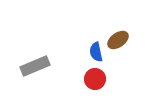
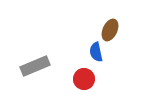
brown ellipse: moved 8 px left, 10 px up; rotated 30 degrees counterclockwise
red circle: moved 11 px left
